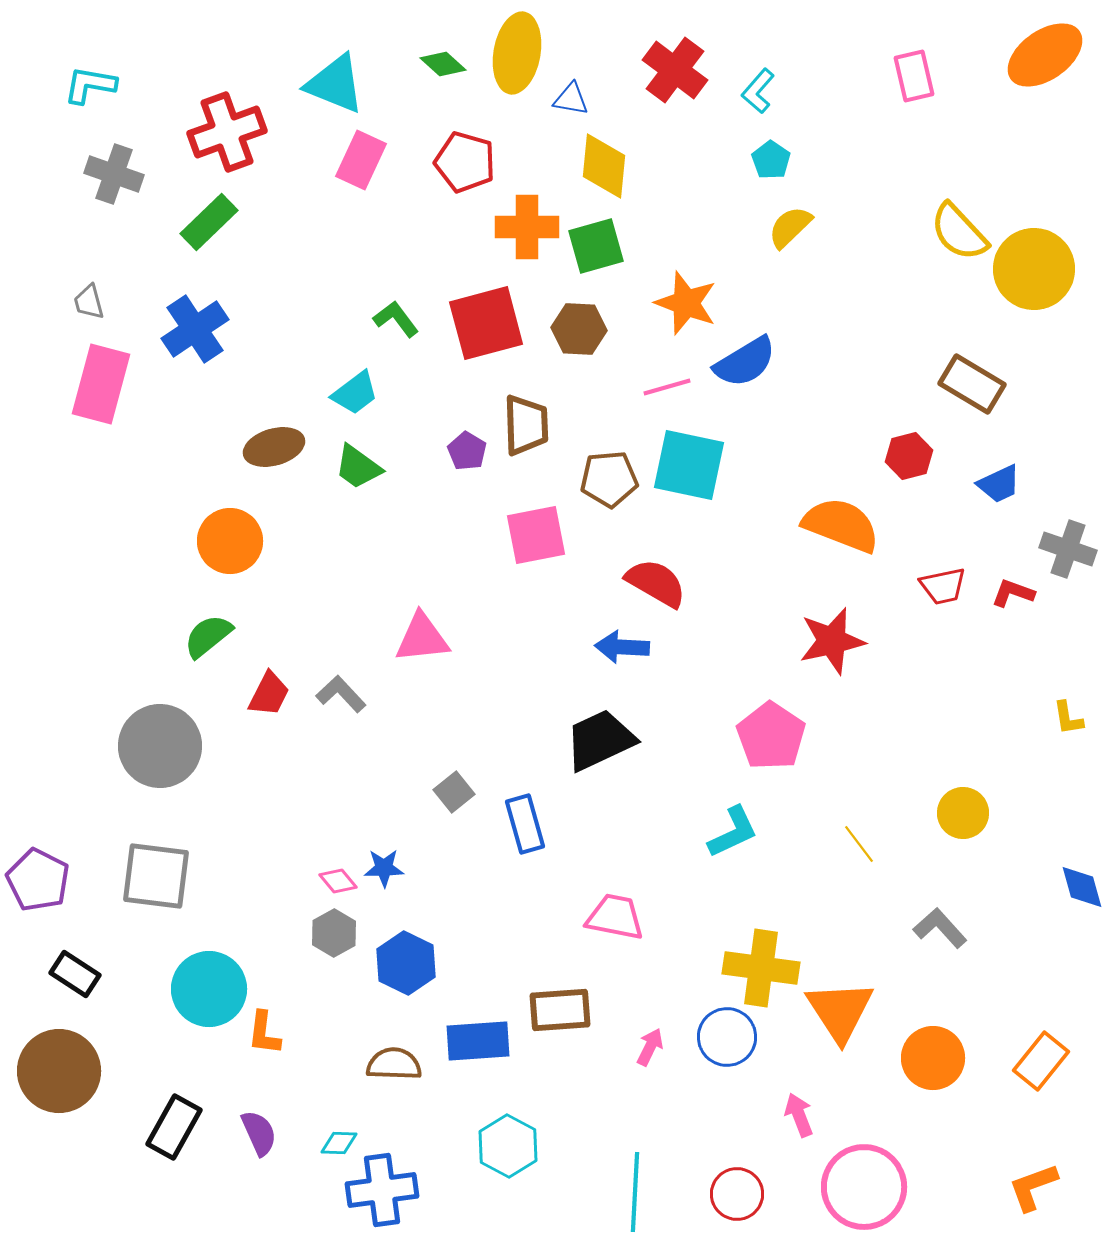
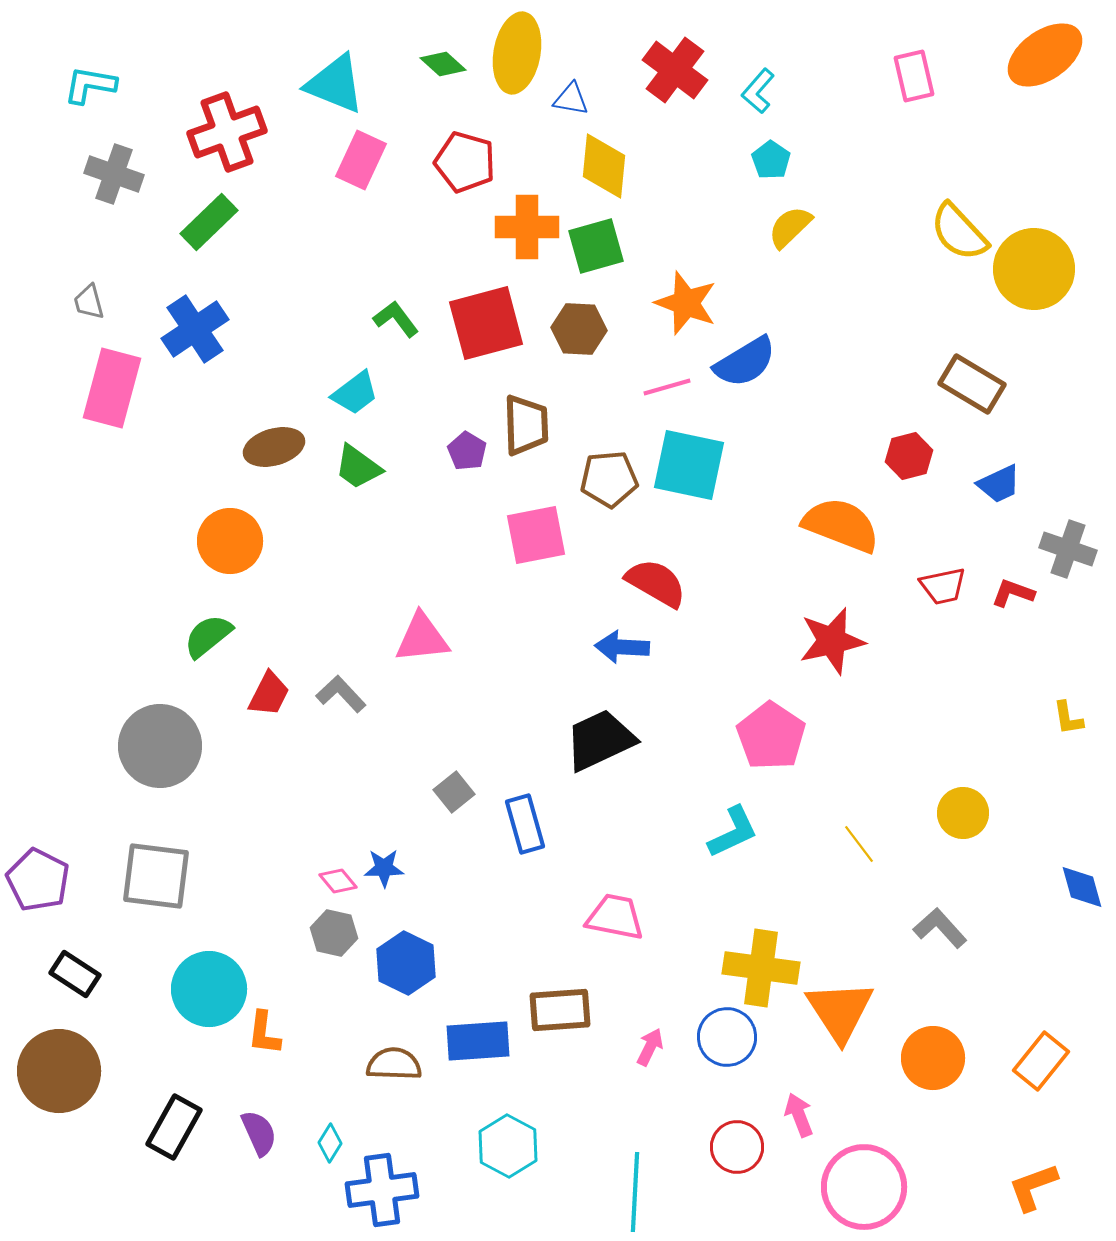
pink rectangle at (101, 384): moved 11 px right, 4 px down
gray hexagon at (334, 933): rotated 18 degrees counterclockwise
cyan diamond at (339, 1143): moved 9 px left; rotated 60 degrees counterclockwise
red circle at (737, 1194): moved 47 px up
